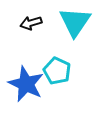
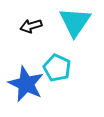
black arrow: moved 3 px down
cyan pentagon: moved 3 px up
